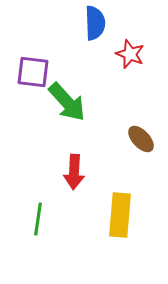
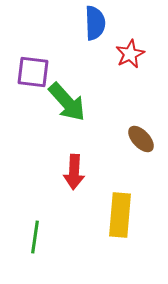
red star: rotated 24 degrees clockwise
green line: moved 3 px left, 18 px down
